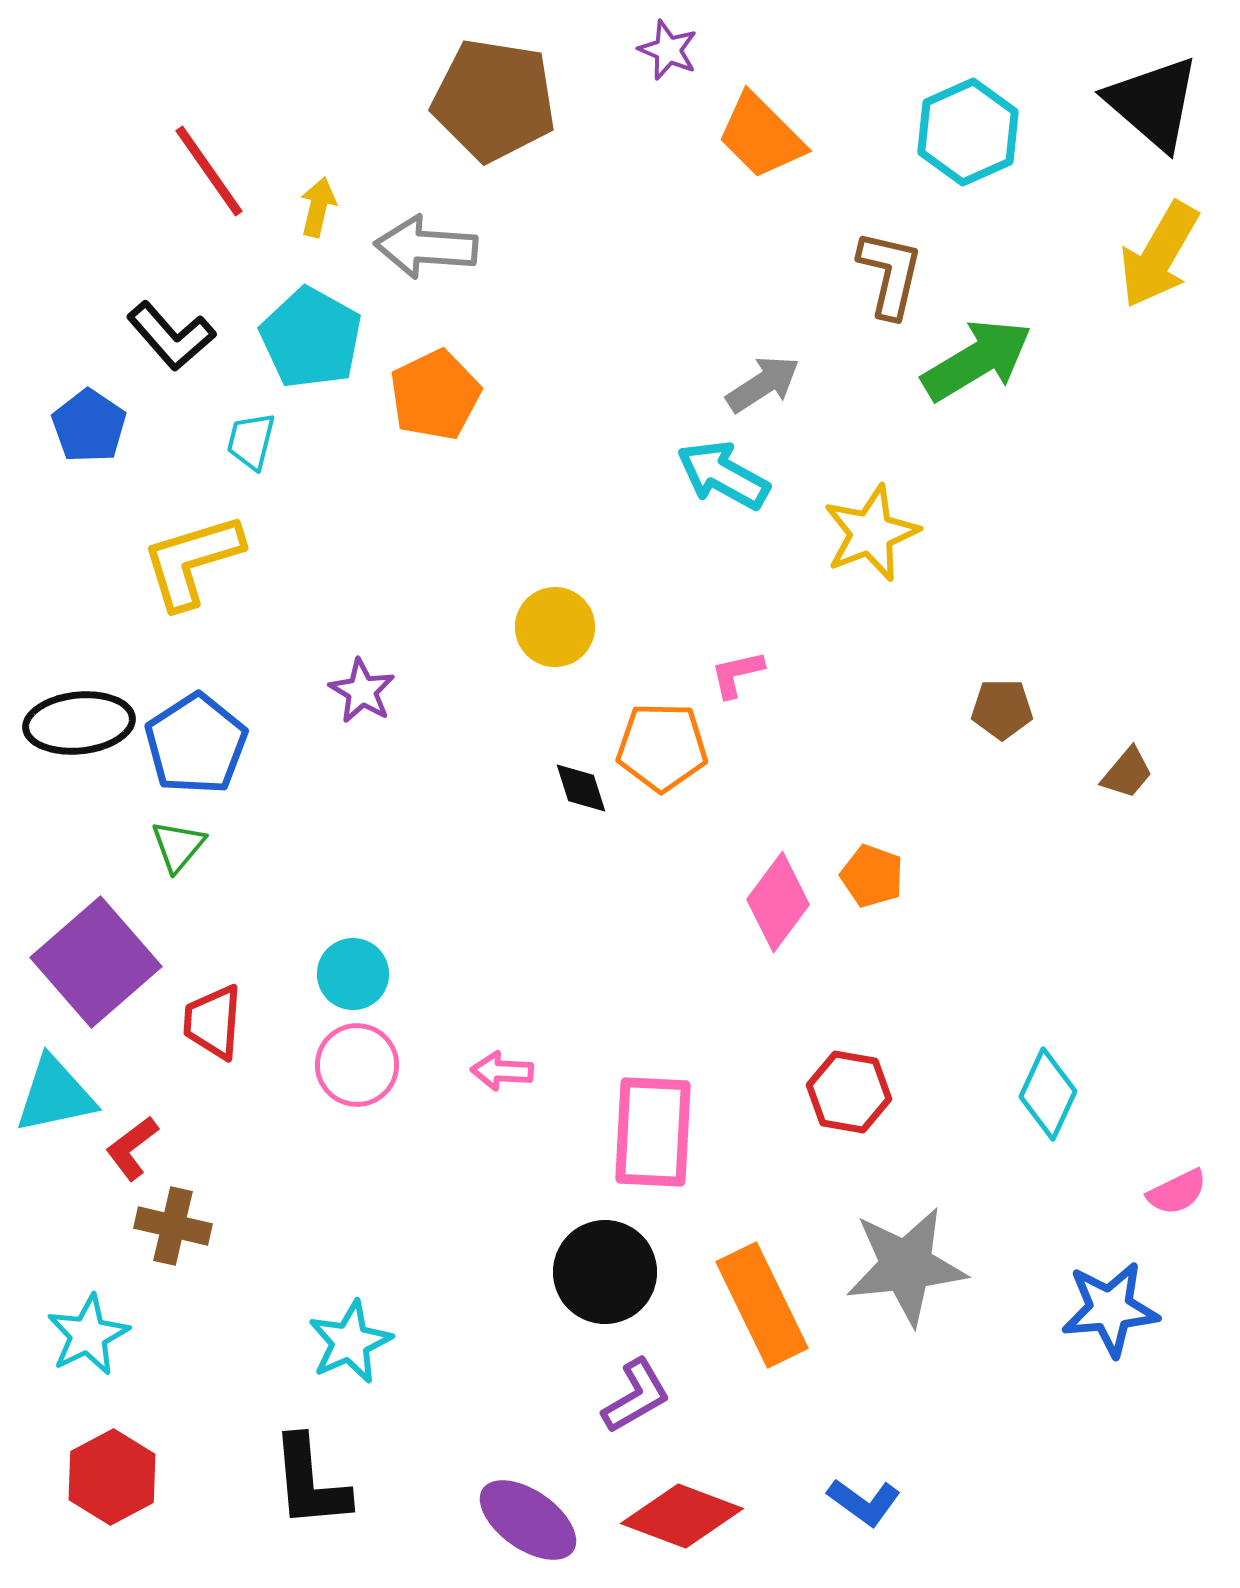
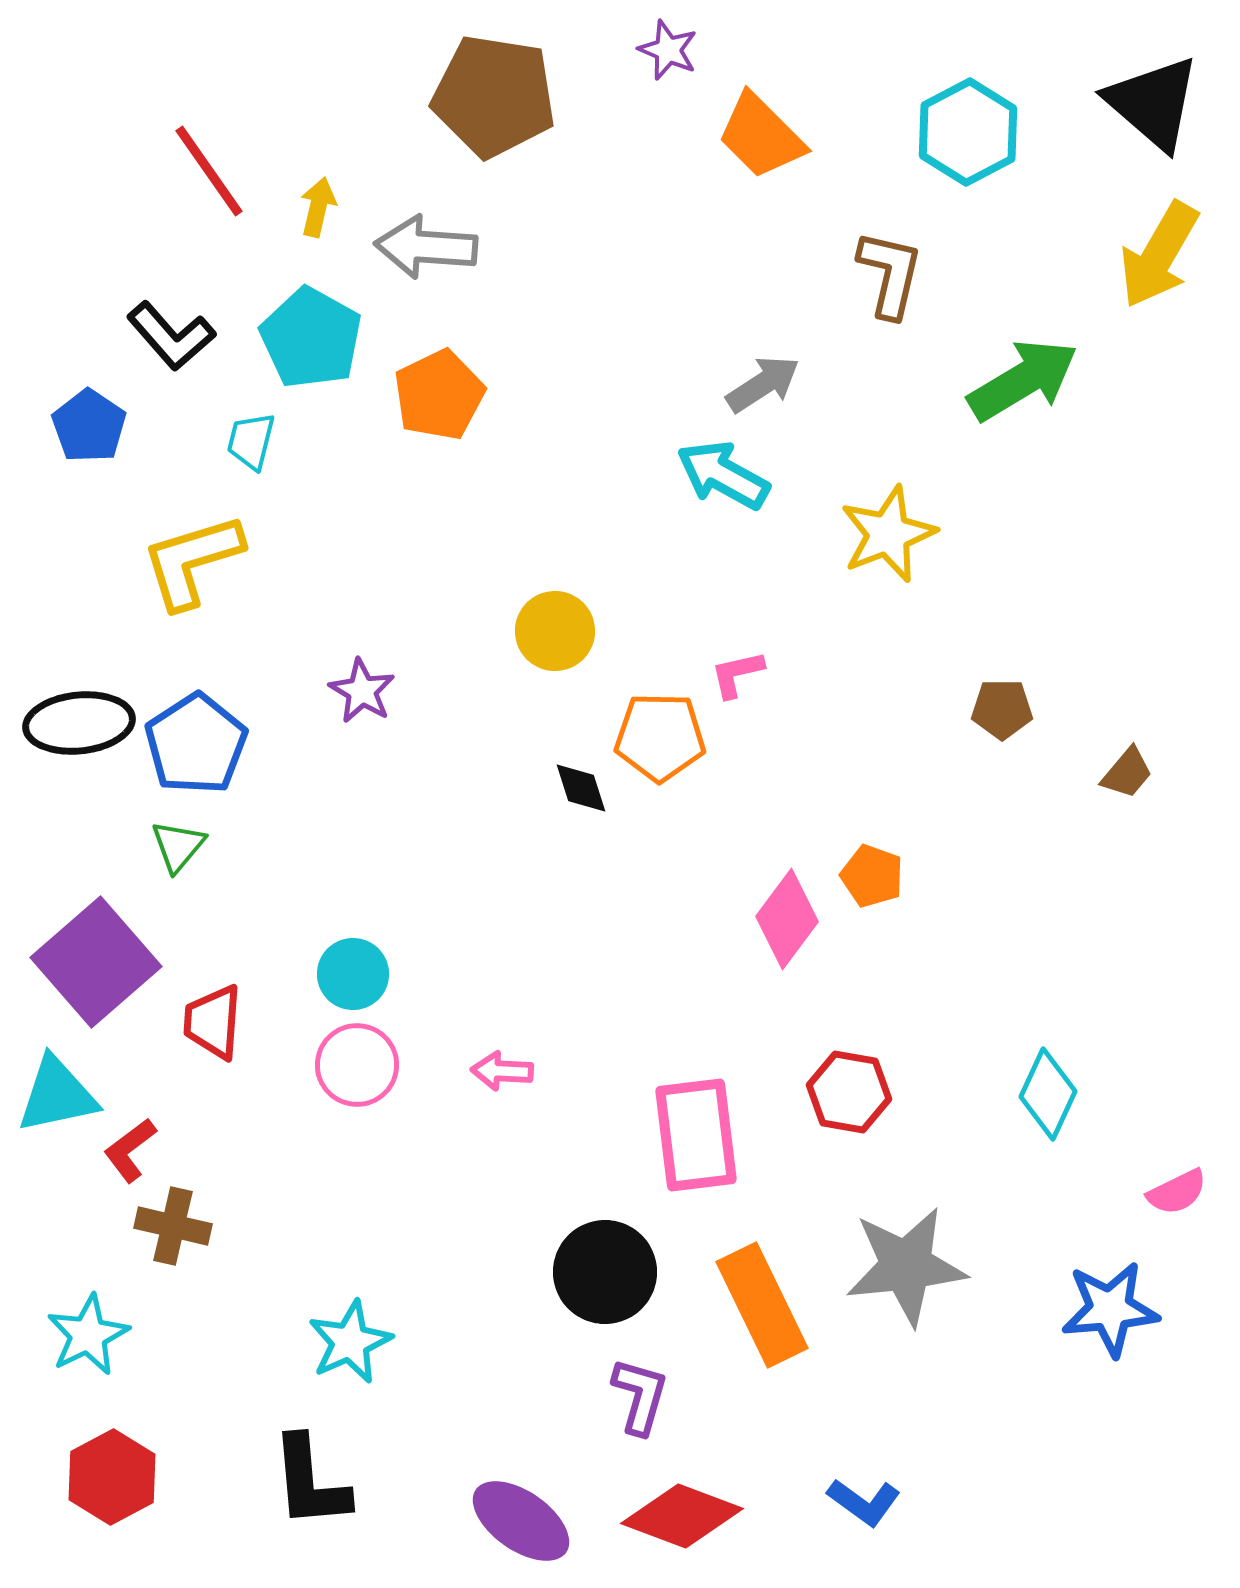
brown pentagon at (494, 100): moved 4 px up
cyan hexagon at (968, 132): rotated 4 degrees counterclockwise
green arrow at (977, 360): moved 46 px right, 20 px down
orange pentagon at (435, 395): moved 4 px right
yellow star at (871, 533): moved 17 px right, 1 px down
yellow circle at (555, 627): moved 4 px down
orange pentagon at (662, 747): moved 2 px left, 10 px up
pink diamond at (778, 902): moved 9 px right, 17 px down
cyan triangle at (55, 1095): moved 2 px right
pink rectangle at (653, 1132): moved 43 px right, 3 px down; rotated 10 degrees counterclockwise
red L-shape at (132, 1148): moved 2 px left, 2 px down
purple L-shape at (636, 1396): moved 4 px right; rotated 44 degrees counterclockwise
purple ellipse at (528, 1520): moved 7 px left, 1 px down
